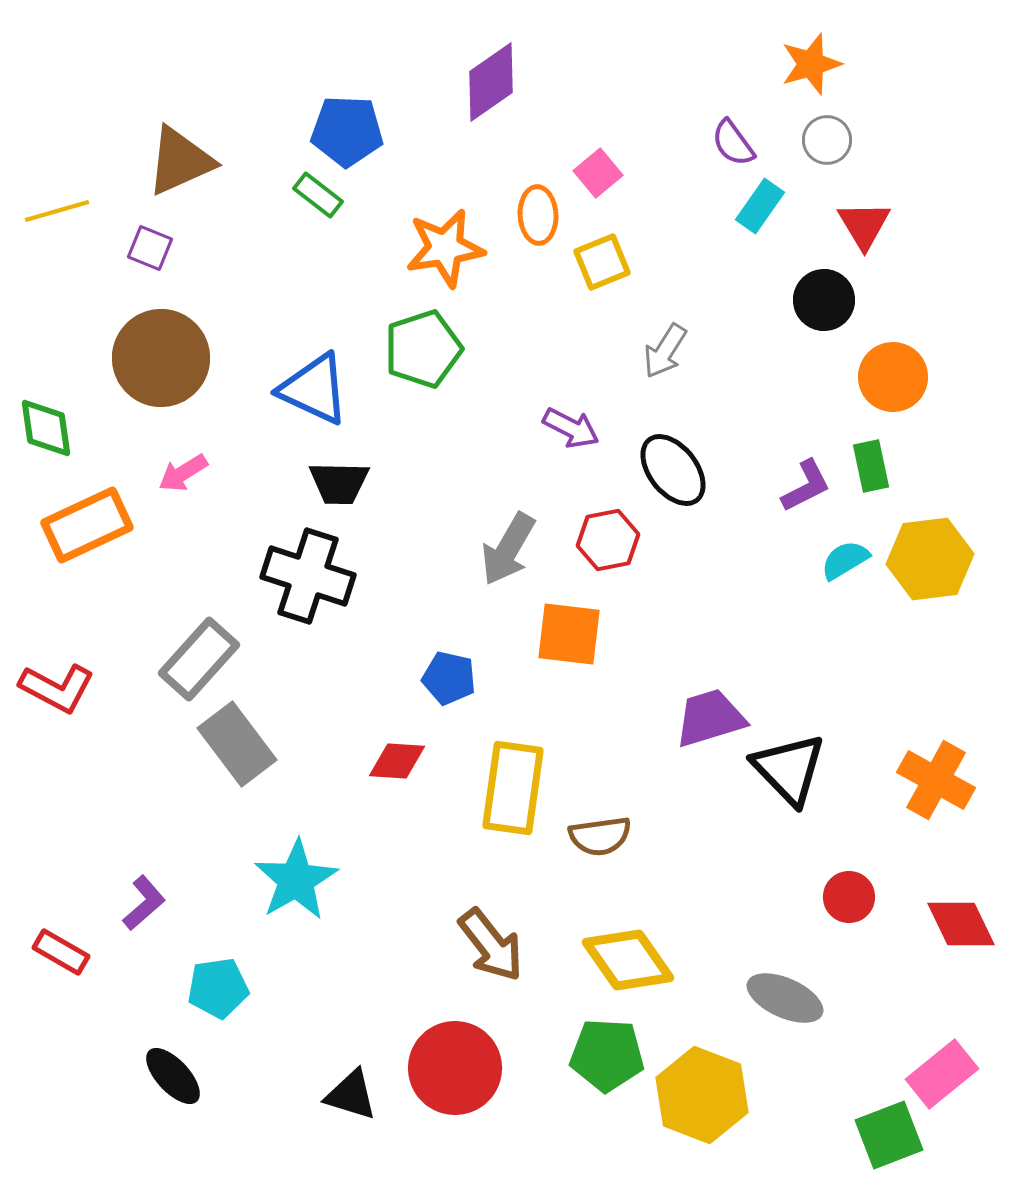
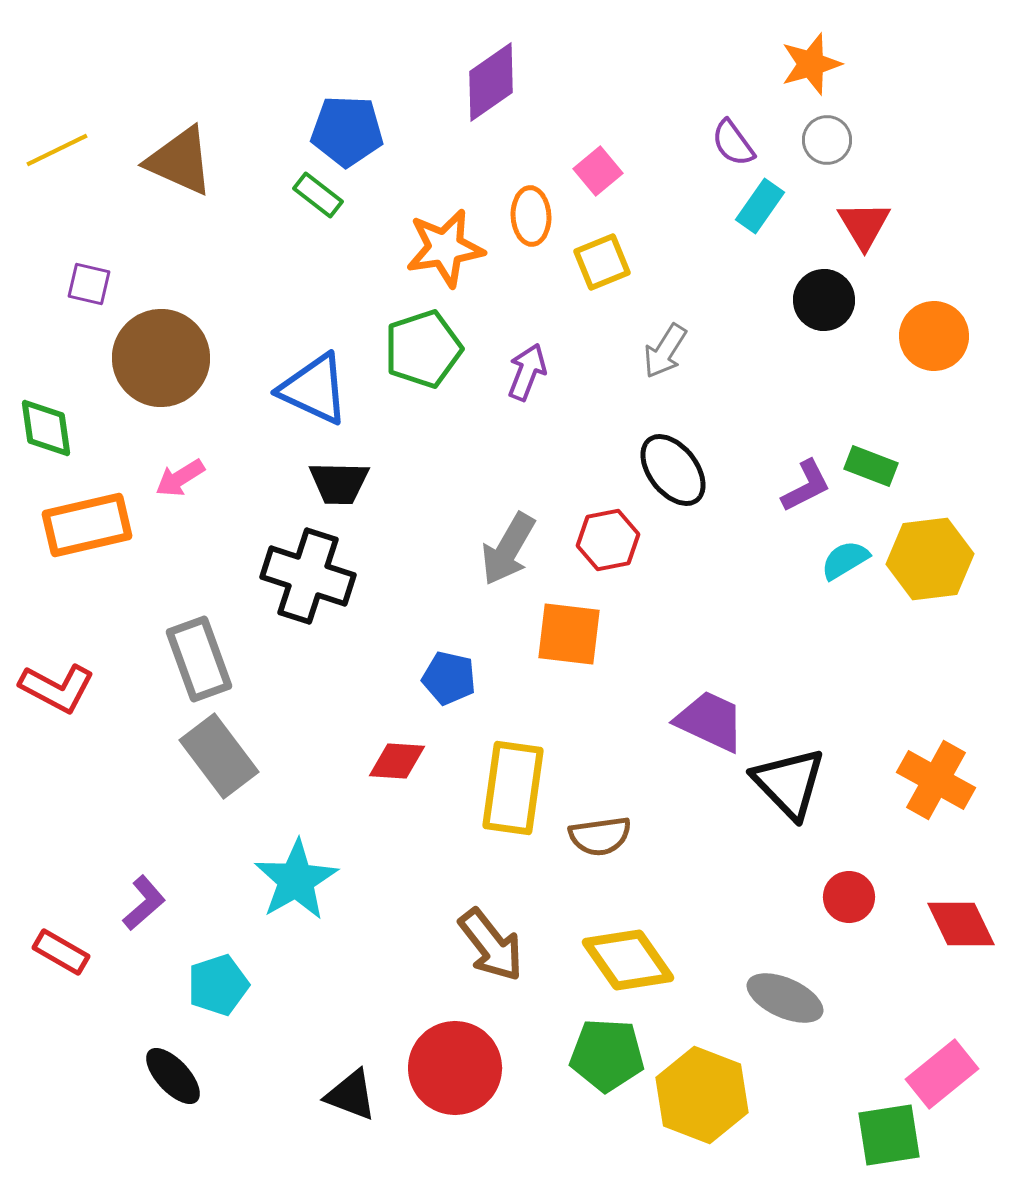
brown triangle at (180, 161): rotated 48 degrees clockwise
pink square at (598, 173): moved 2 px up
yellow line at (57, 211): moved 61 px up; rotated 10 degrees counterclockwise
orange ellipse at (538, 215): moved 7 px left, 1 px down
purple square at (150, 248): moved 61 px left, 36 px down; rotated 9 degrees counterclockwise
orange circle at (893, 377): moved 41 px right, 41 px up
purple arrow at (571, 428): moved 44 px left, 56 px up; rotated 96 degrees counterclockwise
green rectangle at (871, 466): rotated 57 degrees counterclockwise
pink arrow at (183, 473): moved 3 px left, 5 px down
orange rectangle at (87, 525): rotated 12 degrees clockwise
gray rectangle at (199, 659): rotated 62 degrees counterclockwise
purple trapezoid at (710, 718): moved 3 px down; rotated 42 degrees clockwise
gray rectangle at (237, 744): moved 18 px left, 12 px down
black triangle at (789, 769): moved 14 px down
cyan pentagon at (218, 988): moved 3 px up; rotated 10 degrees counterclockwise
black triangle at (351, 1095): rotated 4 degrees clockwise
green square at (889, 1135): rotated 12 degrees clockwise
